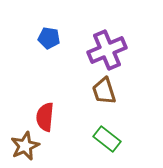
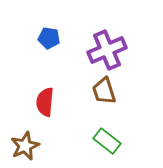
red semicircle: moved 15 px up
green rectangle: moved 2 px down
